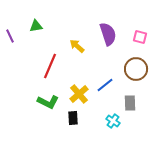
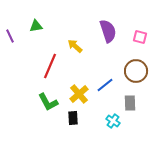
purple semicircle: moved 3 px up
yellow arrow: moved 2 px left
brown circle: moved 2 px down
green L-shape: rotated 35 degrees clockwise
